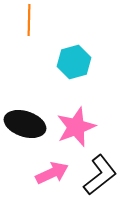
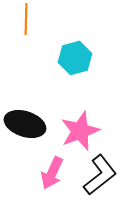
orange line: moved 3 px left, 1 px up
cyan hexagon: moved 1 px right, 4 px up
pink star: moved 4 px right, 4 px down
pink arrow: rotated 140 degrees clockwise
